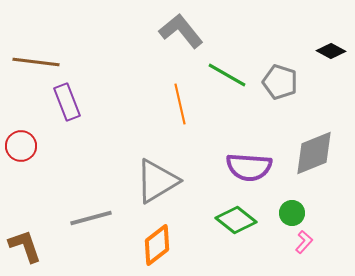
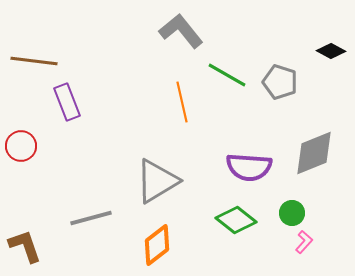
brown line: moved 2 px left, 1 px up
orange line: moved 2 px right, 2 px up
